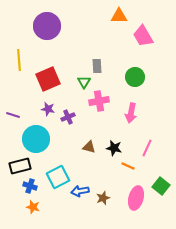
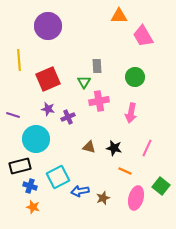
purple circle: moved 1 px right
orange line: moved 3 px left, 5 px down
